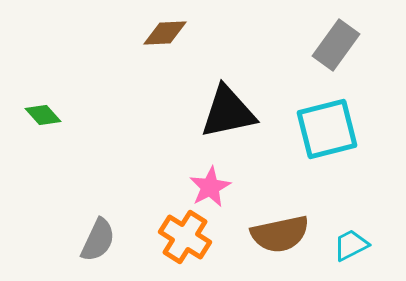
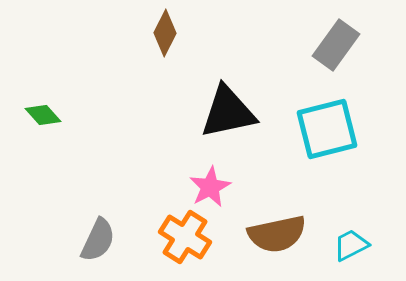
brown diamond: rotated 60 degrees counterclockwise
brown semicircle: moved 3 px left
